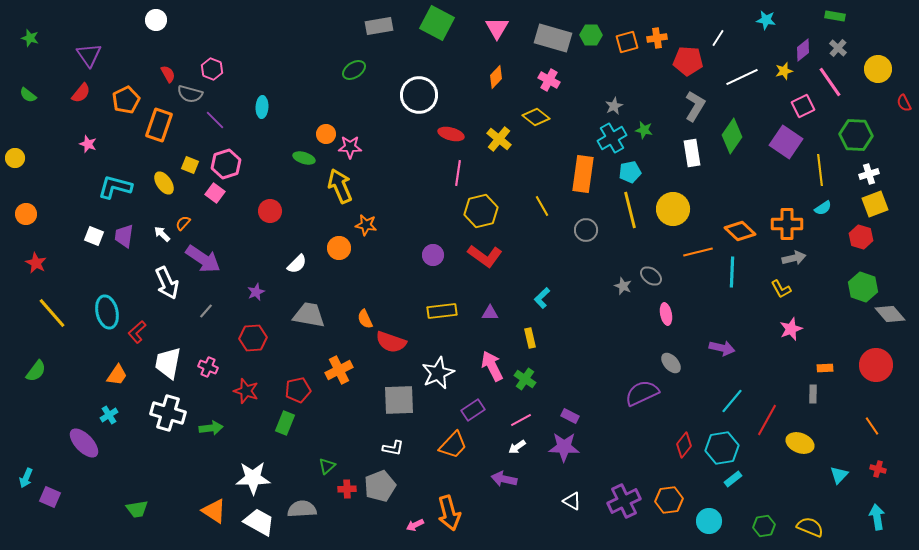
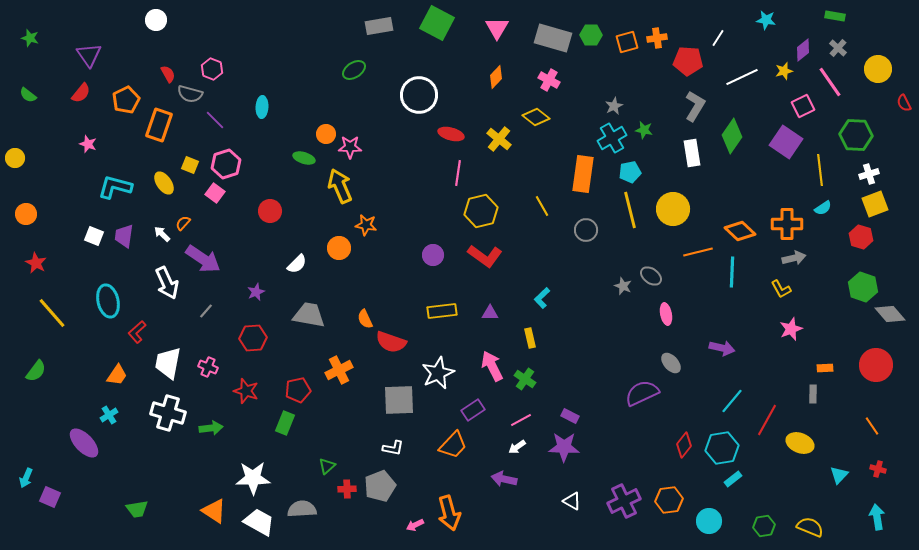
cyan ellipse at (107, 312): moved 1 px right, 11 px up
